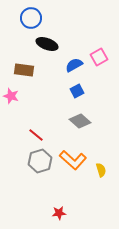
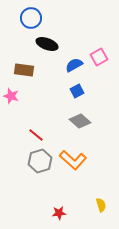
yellow semicircle: moved 35 px down
